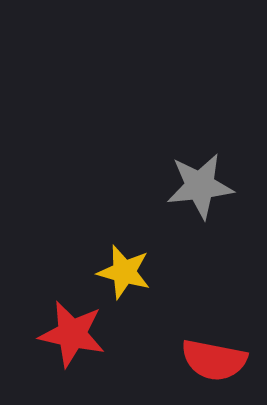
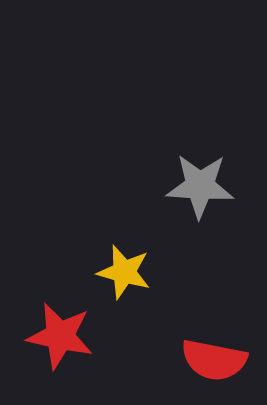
gray star: rotated 10 degrees clockwise
red star: moved 12 px left, 2 px down
